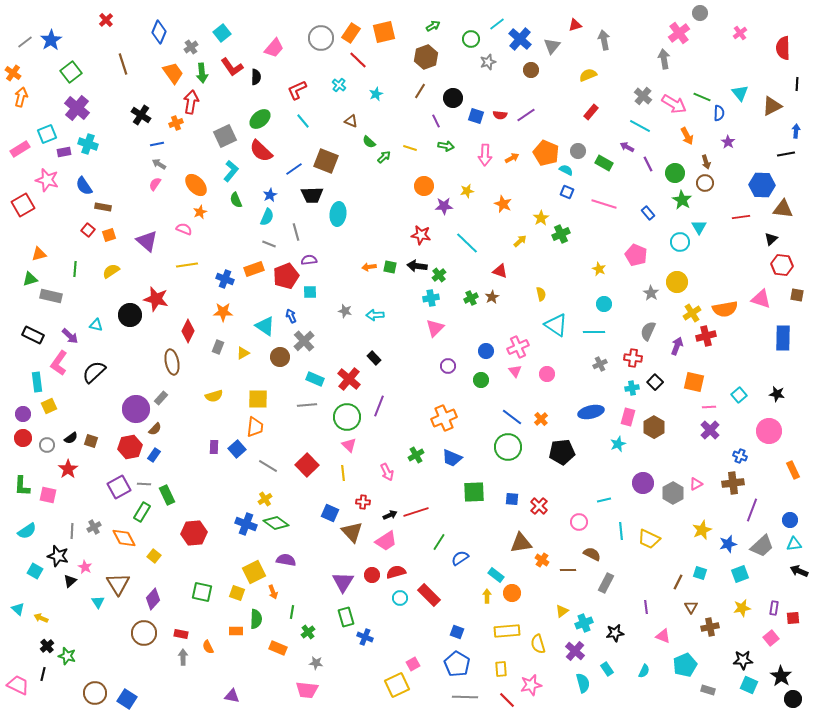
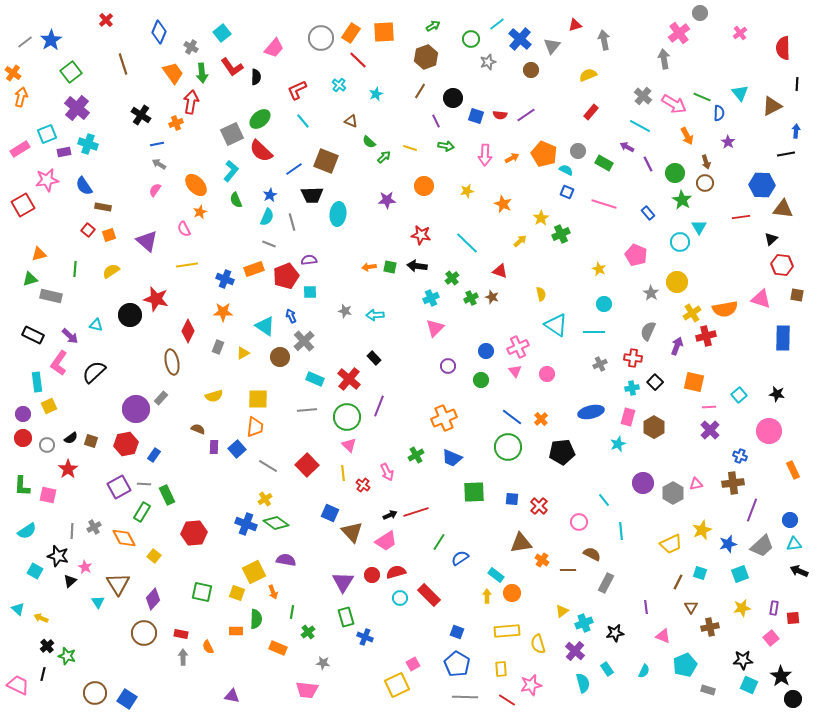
orange square at (384, 32): rotated 10 degrees clockwise
gray cross at (191, 47): rotated 24 degrees counterclockwise
gray square at (225, 136): moved 7 px right, 2 px up
orange pentagon at (546, 153): moved 2 px left, 1 px down
pink star at (47, 180): rotated 25 degrees counterclockwise
pink semicircle at (155, 184): moved 6 px down
purple star at (444, 206): moved 57 px left, 6 px up
pink semicircle at (184, 229): rotated 140 degrees counterclockwise
gray line at (296, 232): moved 4 px left, 10 px up
green cross at (439, 275): moved 13 px right, 3 px down
brown star at (492, 297): rotated 24 degrees counterclockwise
cyan cross at (431, 298): rotated 14 degrees counterclockwise
gray line at (307, 405): moved 5 px down
brown semicircle at (155, 429): moved 43 px right; rotated 112 degrees counterclockwise
red hexagon at (130, 447): moved 4 px left, 3 px up
pink triangle at (696, 484): rotated 16 degrees clockwise
cyan line at (604, 500): rotated 64 degrees clockwise
red cross at (363, 502): moved 17 px up; rotated 32 degrees clockwise
yellow trapezoid at (649, 539): moved 22 px right, 5 px down; rotated 50 degrees counterclockwise
gray star at (316, 663): moved 7 px right
red line at (507, 700): rotated 12 degrees counterclockwise
